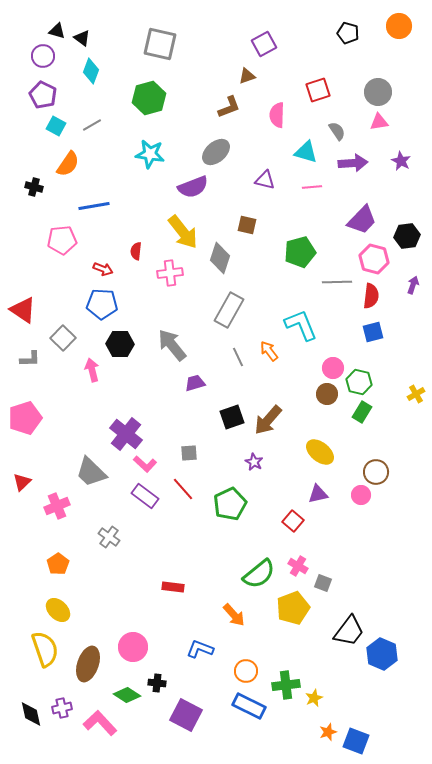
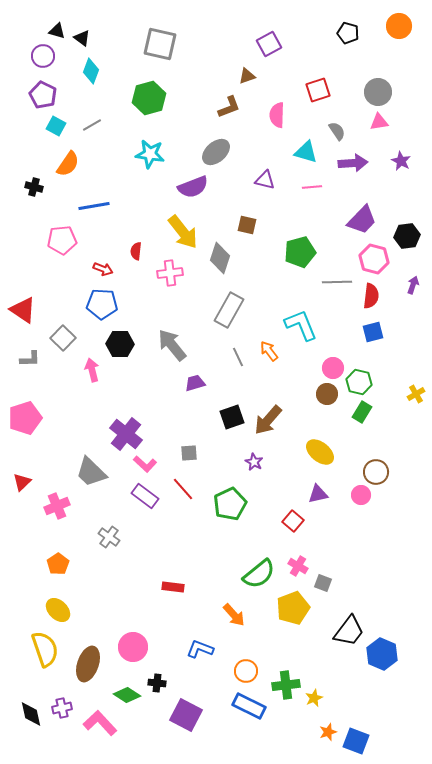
purple square at (264, 44): moved 5 px right
